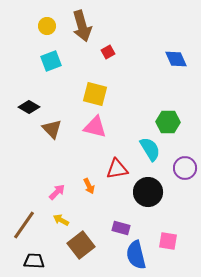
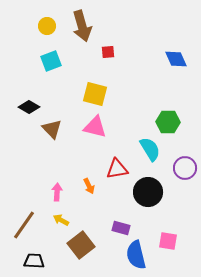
red square: rotated 24 degrees clockwise
pink arrow: rotated 42 degrees counterclockwise
